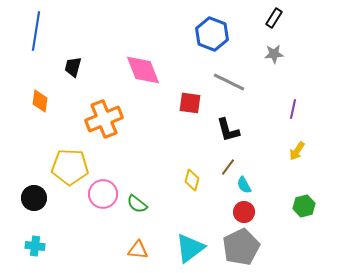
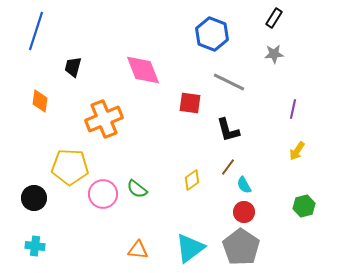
blue line: rotated 9 degrees clockwise
yellow diamond: rotated 40 degrees clockwise
green semicircle: moved 15 px up
gray pentagon: rotated 12 degrees counterclockwise
